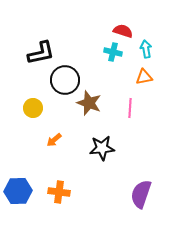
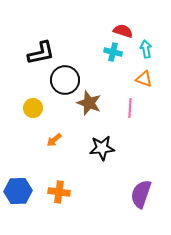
orange triangle: moved 2 px down; rotated 30 degrees clockwise
